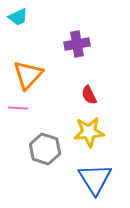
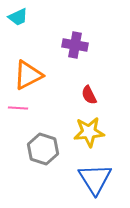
purple cross: moved 2 px left, 1 px down; rotated 20 degrees clockwise
orange triangle: rotated 20 degrees clockwise
gray hexagon: moved 2 px left
